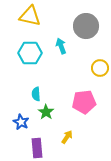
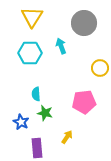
yellow triangle: moved 2 px right, 1 px down; rotated 50 degrees clockwise
gray circle: moved 2 px left, 3 px up
green star: moved 1 px left, 1 px down; rotated 21 degrees counterclockwise
